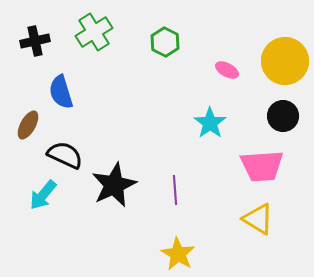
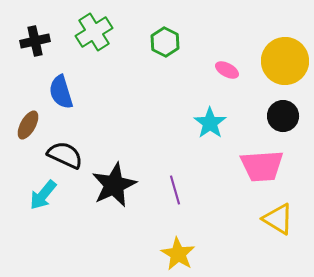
purple line: rotated 12 degrees counterclockwise
yellow triangle: moved 20 px right
